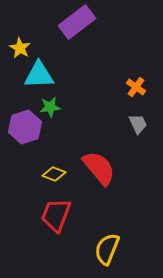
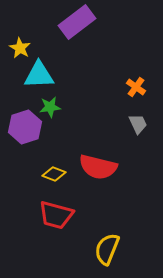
red semicircle: moved 1 px left, 1 px up; rotated 144 degrees clockwise
red trapezoid: rotated 96 degrees counterclockwise
